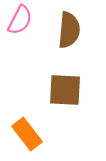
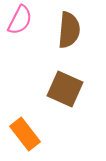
brown square: moved 1 px up; rotated 21 degrees clockwise
orange rectangle: moved 2 px left
